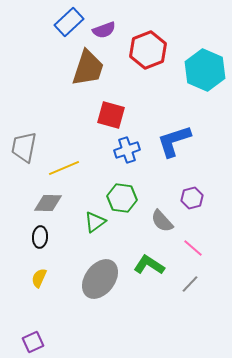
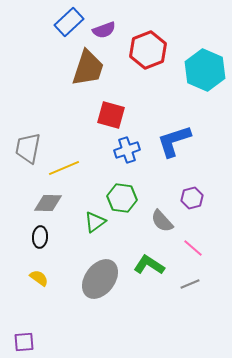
gray trapezoid: moved 4 px right, 1 px down
yellow semicircle: rotated 102 degrees clockwise
gray line: rotated 24 degrees clockwise
purple square: moved 9 px left; rotated 20 degrees clockwise
